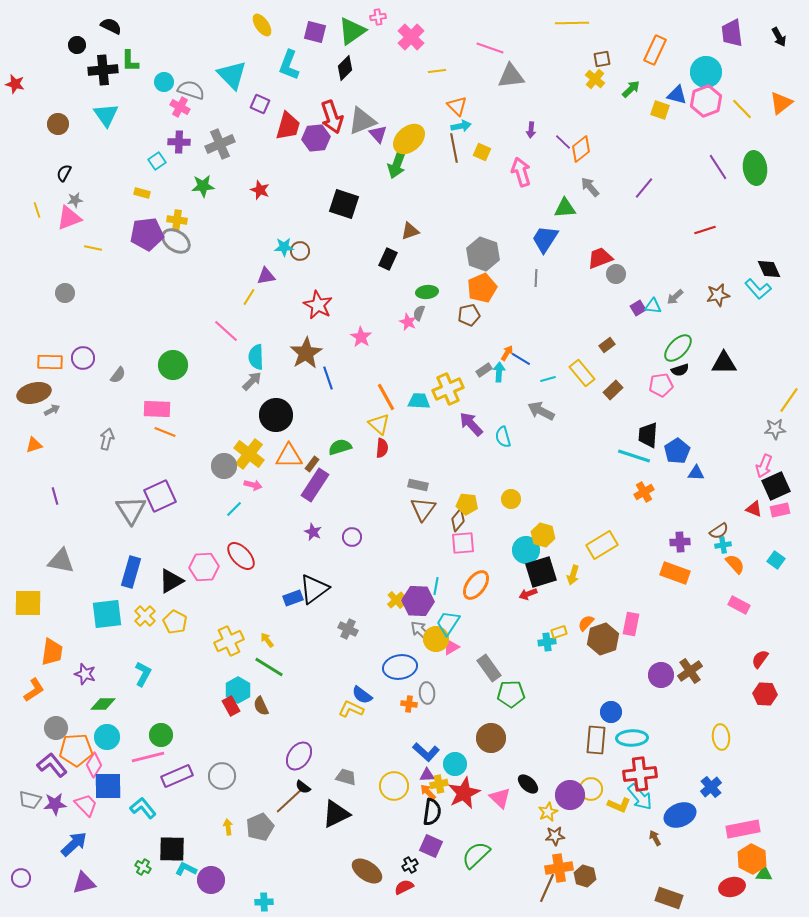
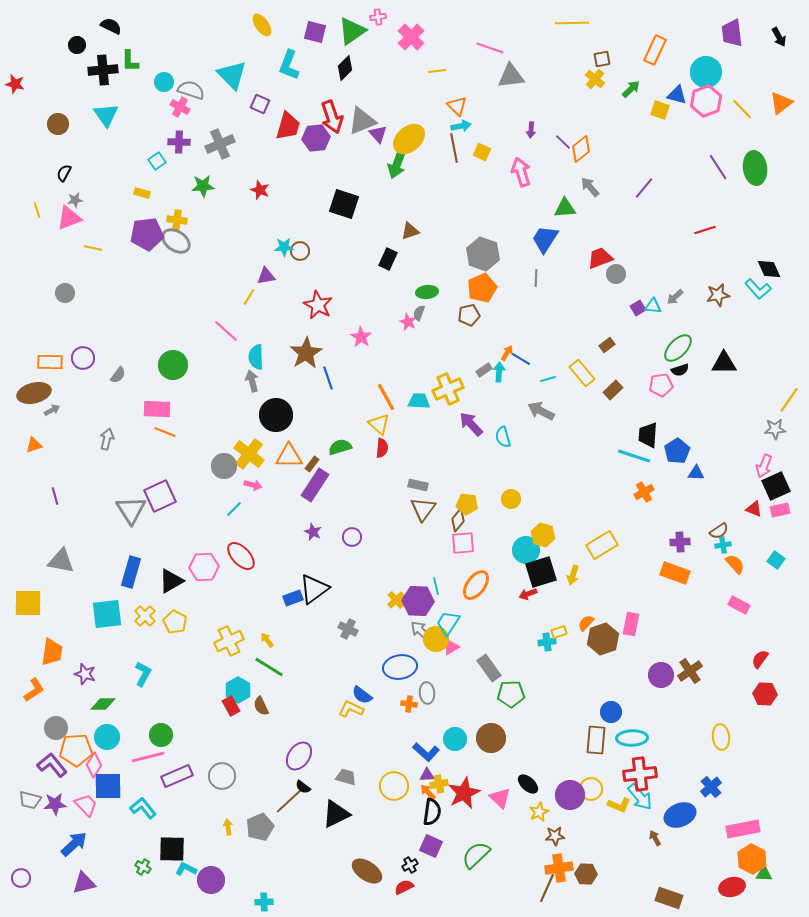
gray arrow at (252, 381): rotated 60 degrees counterclockwise
cyan line at (436, 586): rotated 24 degrees counterclockwise
cyan circle at (455, 764): moved 25 px up
yellow star at (548, 812): moved 9 px left
brown hexagon at (585, 876): moved 1 px right, 2 px up; rotated 15 degrees counterclockwise
